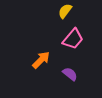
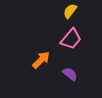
yellow semicircle: moved 5 px right
pink trapezoid: moved 2 px left
